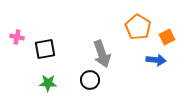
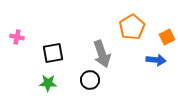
orange pentagon: moved 6 px left; rotated 10 degrees clockwise
black square: moved 8 px right, 4 px down
